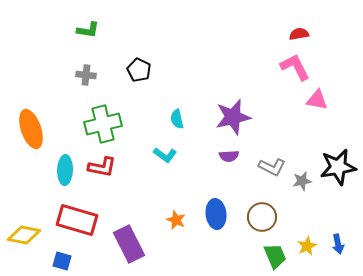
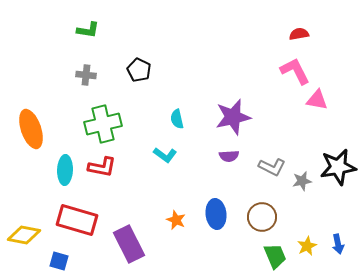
pink L-shape: moved 4 px down
blue square: moved 3 px left
